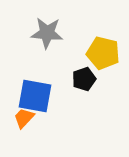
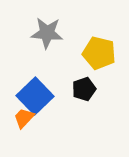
yellow pentagon: moved 4 px left
black pentagon: moved 10 px down
blue square: rotated 36 degrees clockwise
